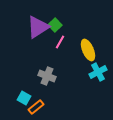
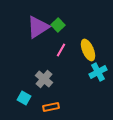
green square: moved 3 px right
pink line: moved 1 px right, 8 px down
gray cross: moved 3 px left, 3 px down; rotated 18 degrees clockwise
orange rectangle: moved 15 px right; rotated 28 degrees clockwise
